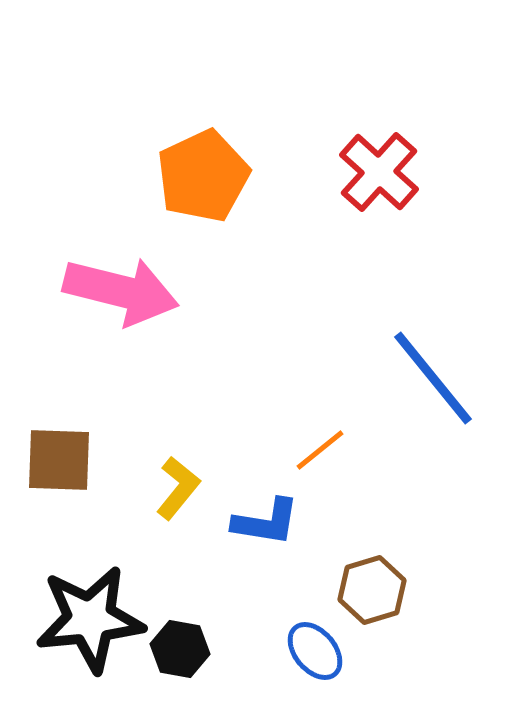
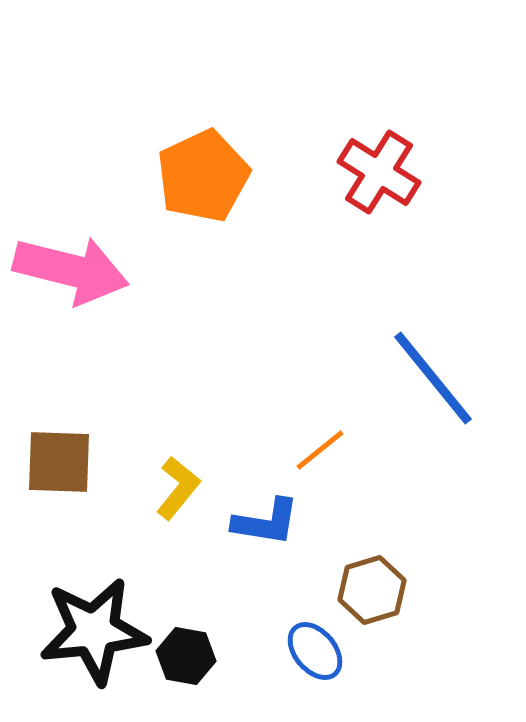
red cross: rotated 10 degrees counterclockwise
pink arrow: moved 50 px left, 21 px up
brown square: moved 2 px down
black star: moved 4 px right, 12 px down
black hexagon: moved 6 px right, 7 px down
